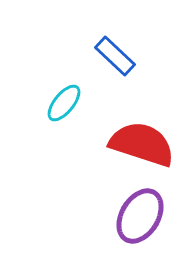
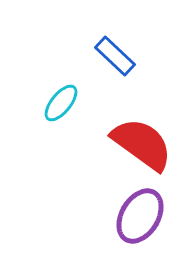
cyan ellipse: moved 3 px left
red semicircle: rotated 18 degrees clockwise
